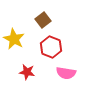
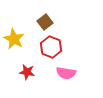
brown square: moved 2 px right, 2 px down
